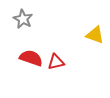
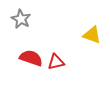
gray star: moved 2 px left
yellow triangle: moved 3 px left
